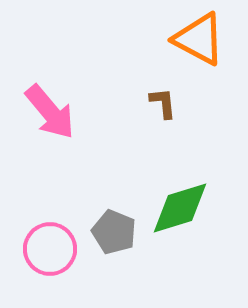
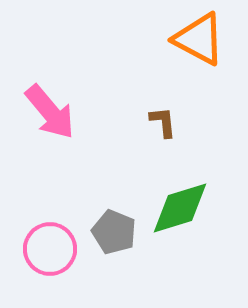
brown L-shape: moved 19 px down
